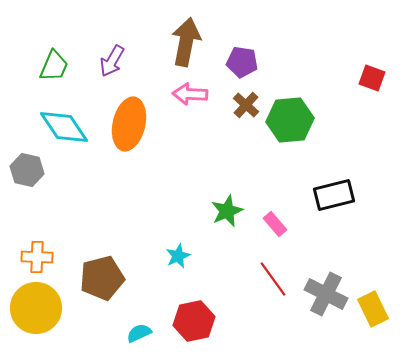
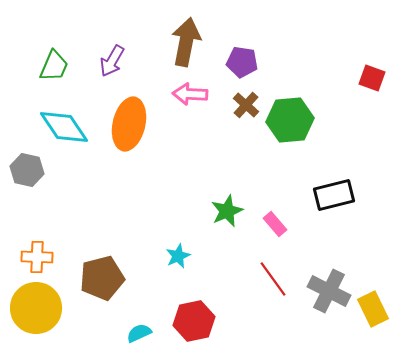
gray cross: moved 3 px right, 3 px up
